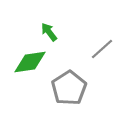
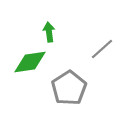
green arrow: rotated 30 degrees clockwise
